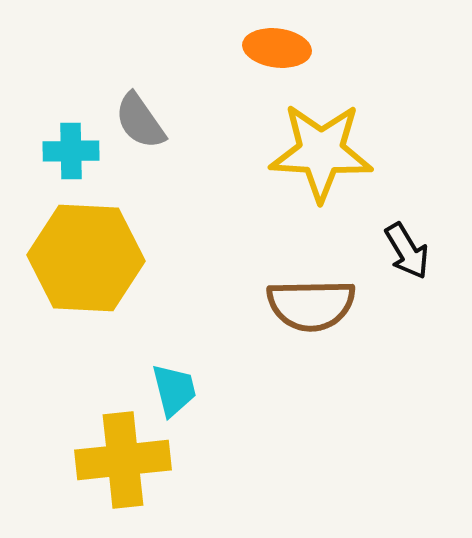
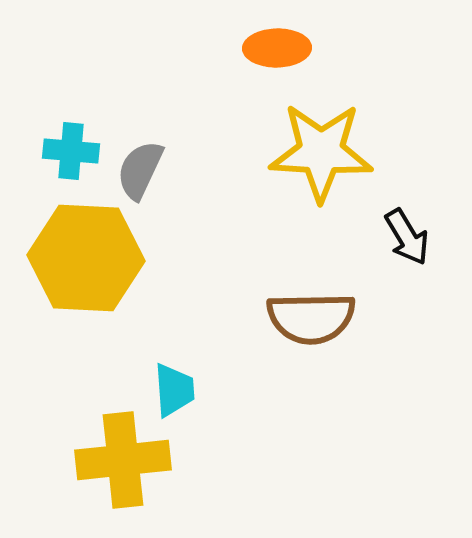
orange ellipse: rotated 8 degrees counterclockwise
gray semicircle: moved 49 px down; rotated 60 degrees clockwise
cyan cross: rotated 6 degrees clockwise
black arrow: moved 14 px up
brown semicircle: moved 13 px down
cyan trapezoid: rotated 10 degrees clockwise
